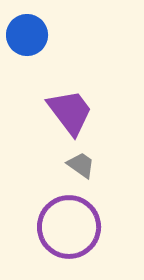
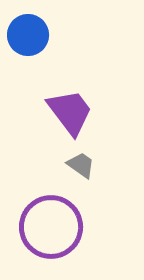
blue circle: moved 1 px right
purple circle: moved 18 px left
